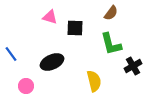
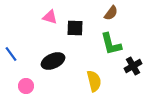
black ellipse: moved 1 px right, 1 px up
